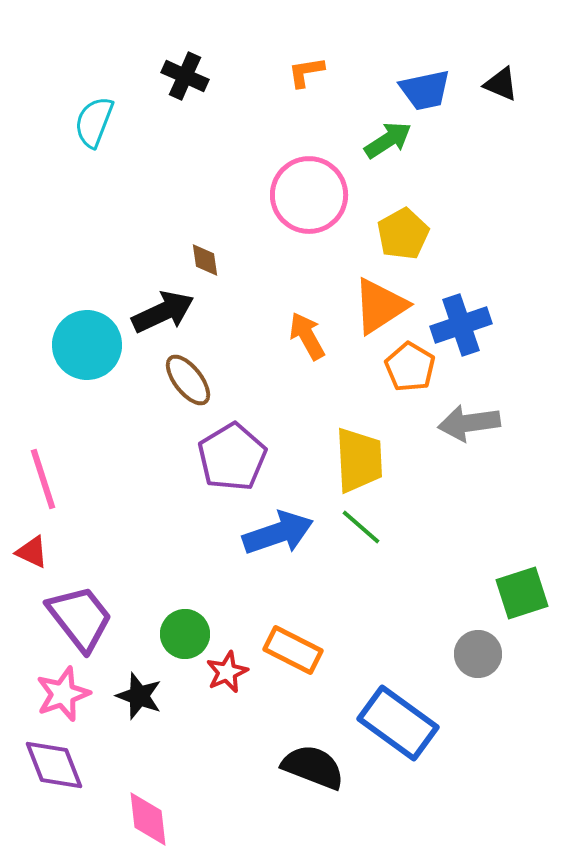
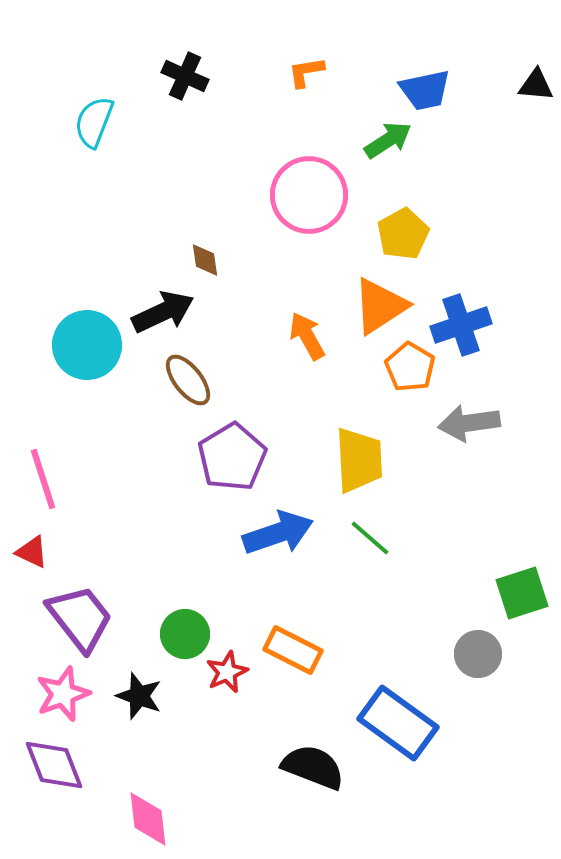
black triangle: moved 35 px right, 1 px down; rotated 18 degrees counterclockwise
green line: moved 9 px right, 11 px down
